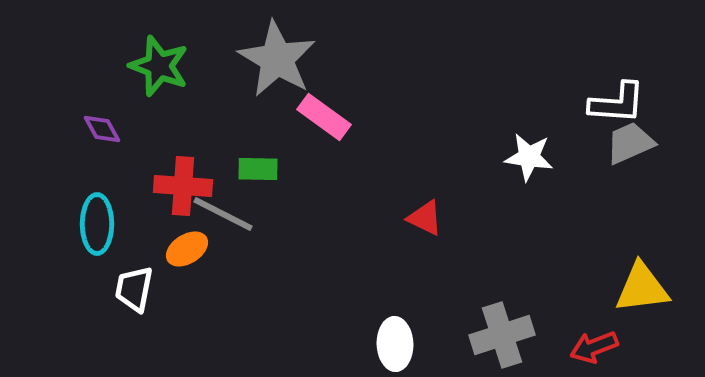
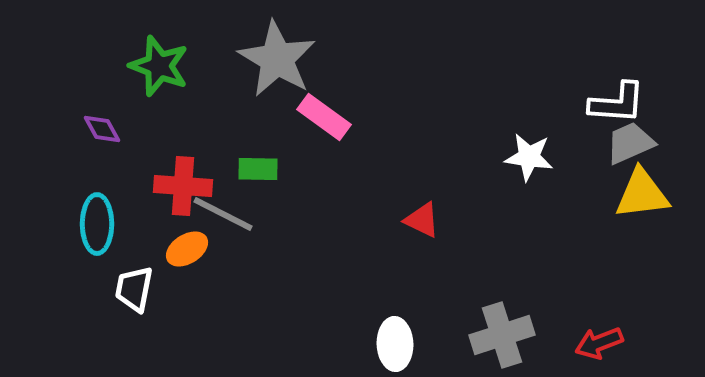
red triangle: moved 3 px left, 2 px down
yellow triangle: moved 94 px up
red arrow: moved 5 px right, 4 px up
